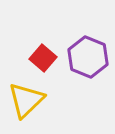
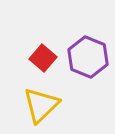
yellow triangle: moved 15 px right, 5 px down
